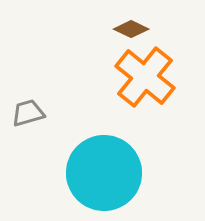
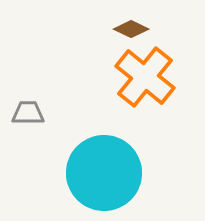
gray trapezoid: rotated 16 degrees clockwise
